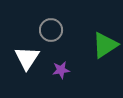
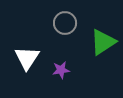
gray circle: moved 14 px right, 7 px up
green triangle: moved 2 px left, 3 px up
